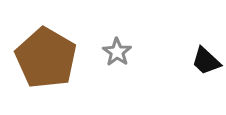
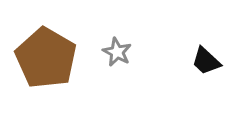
gray star: rotated 8 degrees counterclockwise
